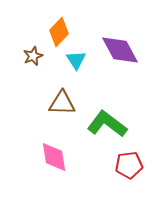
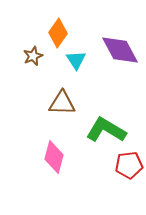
orange diamond: moved 1 px left, 1 px down; rotated 8 degrees counterclockwise
green L-shape: moved 1 px left, 6 px down; rotated 6 degrees counterclockwise
pink diamond: rotated 24 degrees clockwise
